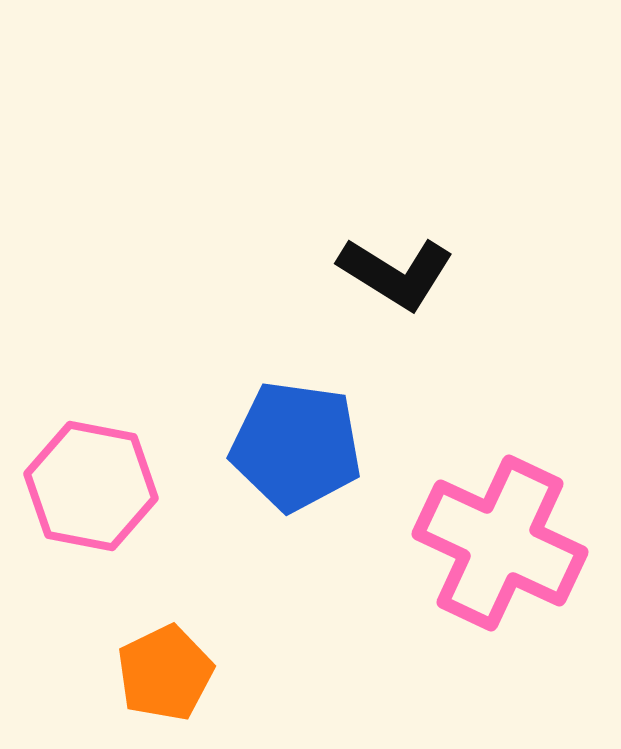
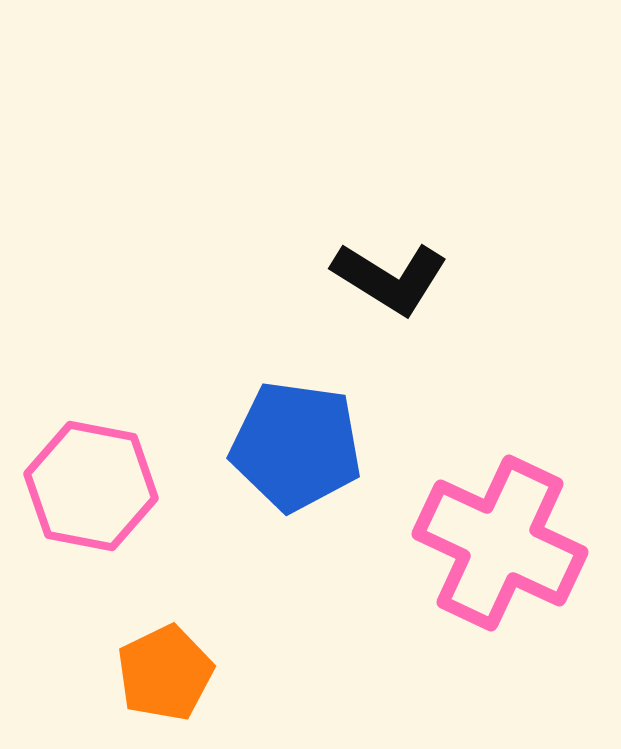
black L-shape: moved 6 px left, 5 px down
